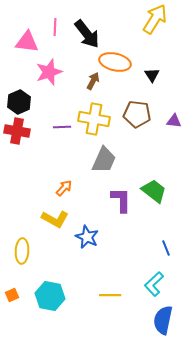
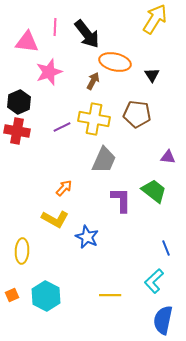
purple triangle: moved 6 px left, 36 px down
purple line: rotated 24 degrees counterclockwise
cyan L-shape: moved 3 px up
cyan hexagon: moved 4 px left; rotated 16 degrees clockwise
